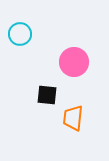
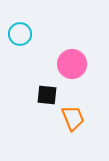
pink circle: moved 2 px left, 2 px down
orange trapezoid: rotated 152 degrees clockwise
